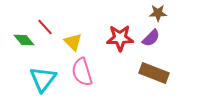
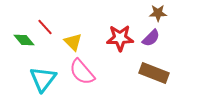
pink semicircle: rotated 24 degrees counterclockwise
